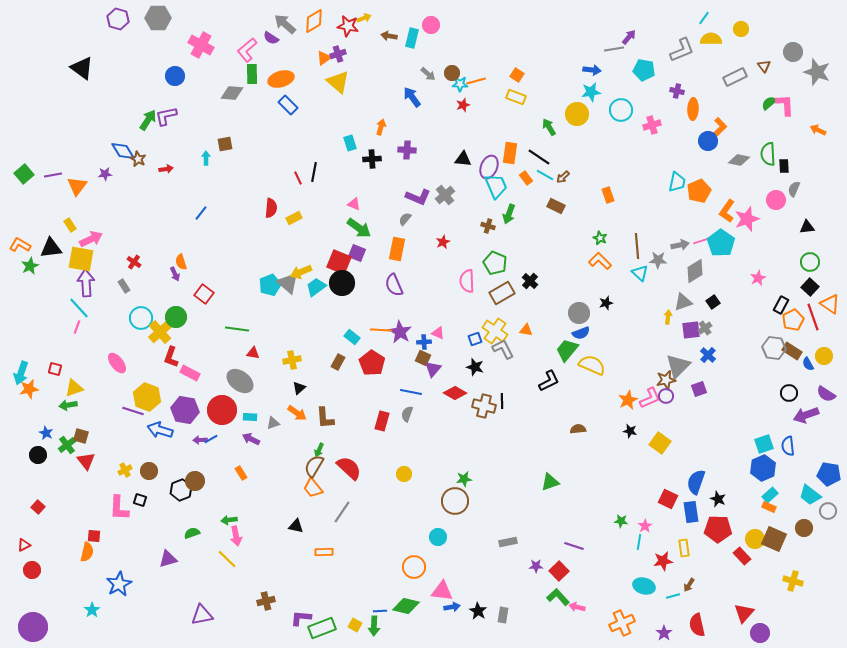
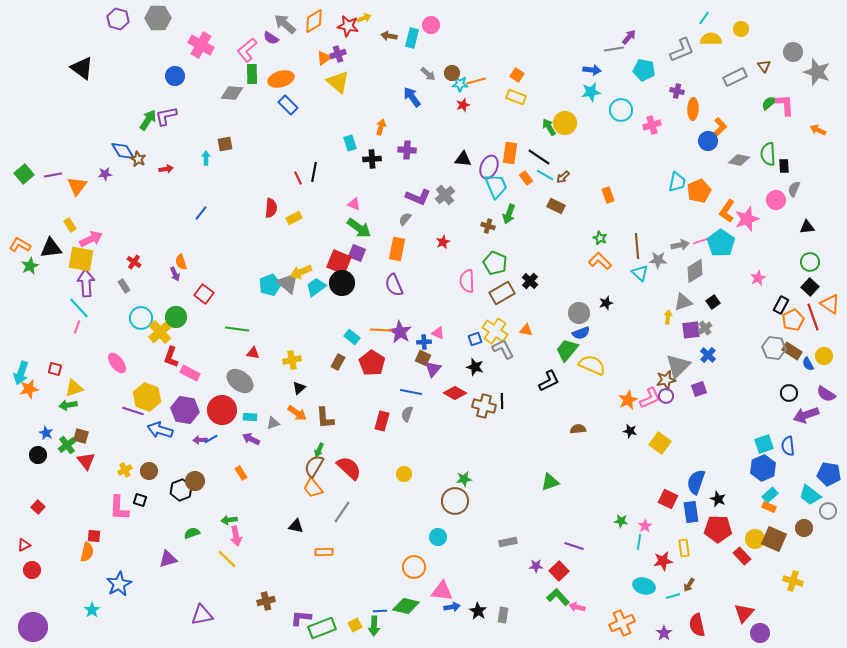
yellow circle at (577, 114): moved 12 px left, 9 px down
yellow square at (355, 625): rotated 32 degrees clockwise
